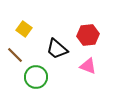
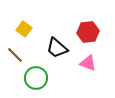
red hexagon: moved 3 px up
black trapezoid: moved 1 px up
pink triangle: moved 3 px up
green circle: moved 1 px down
